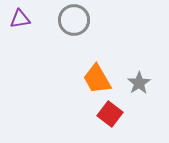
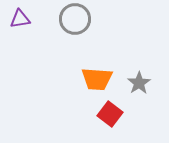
gray circle: moved 1 px right, 1 px up
orange trapezoid: rotated 56 degrees counterclockwise
